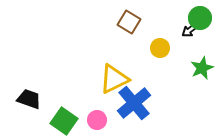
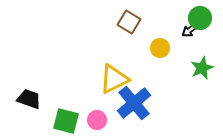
green square: moved 2 px right; rotated 20 degrees counterclockwise
